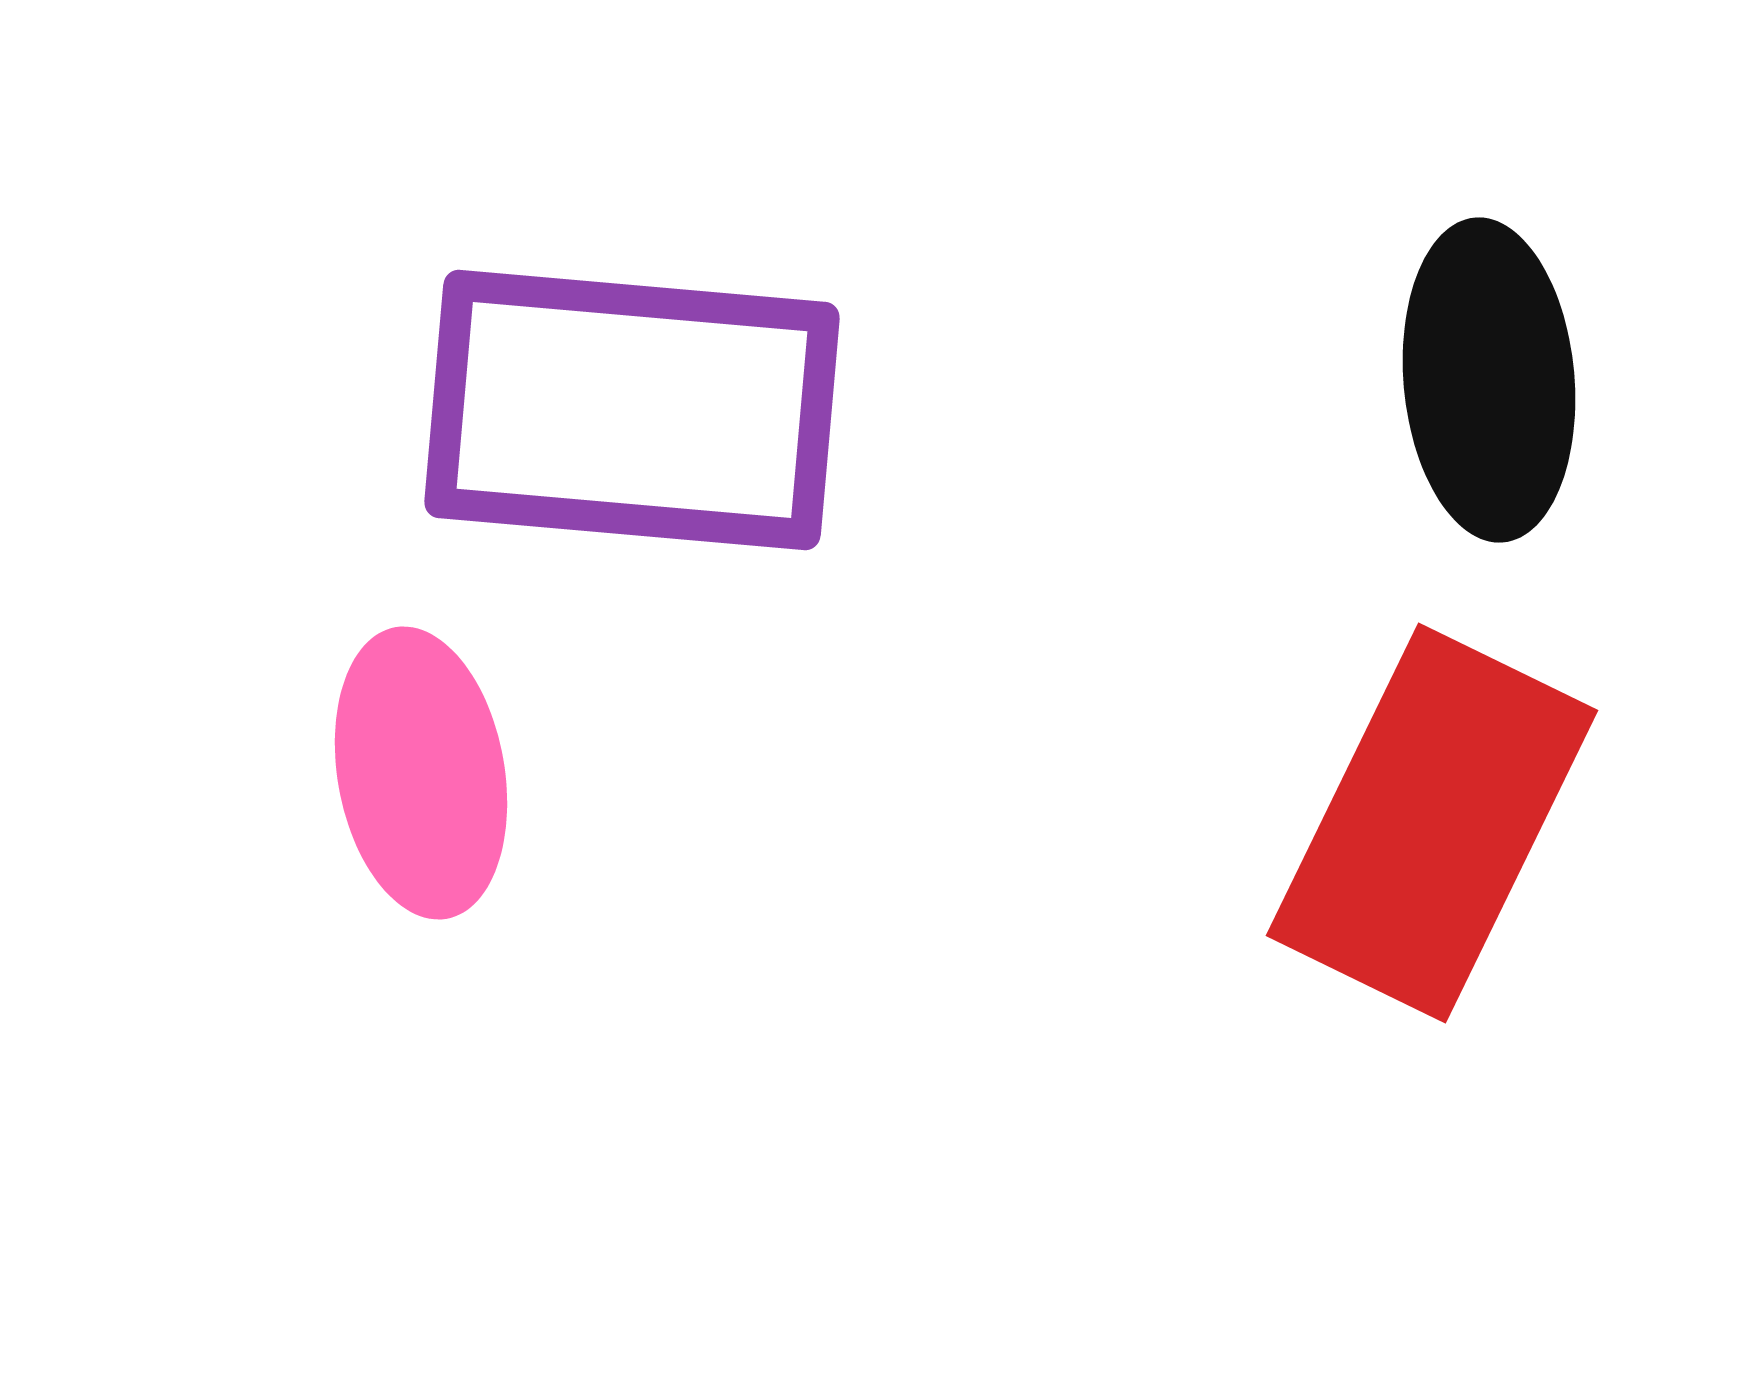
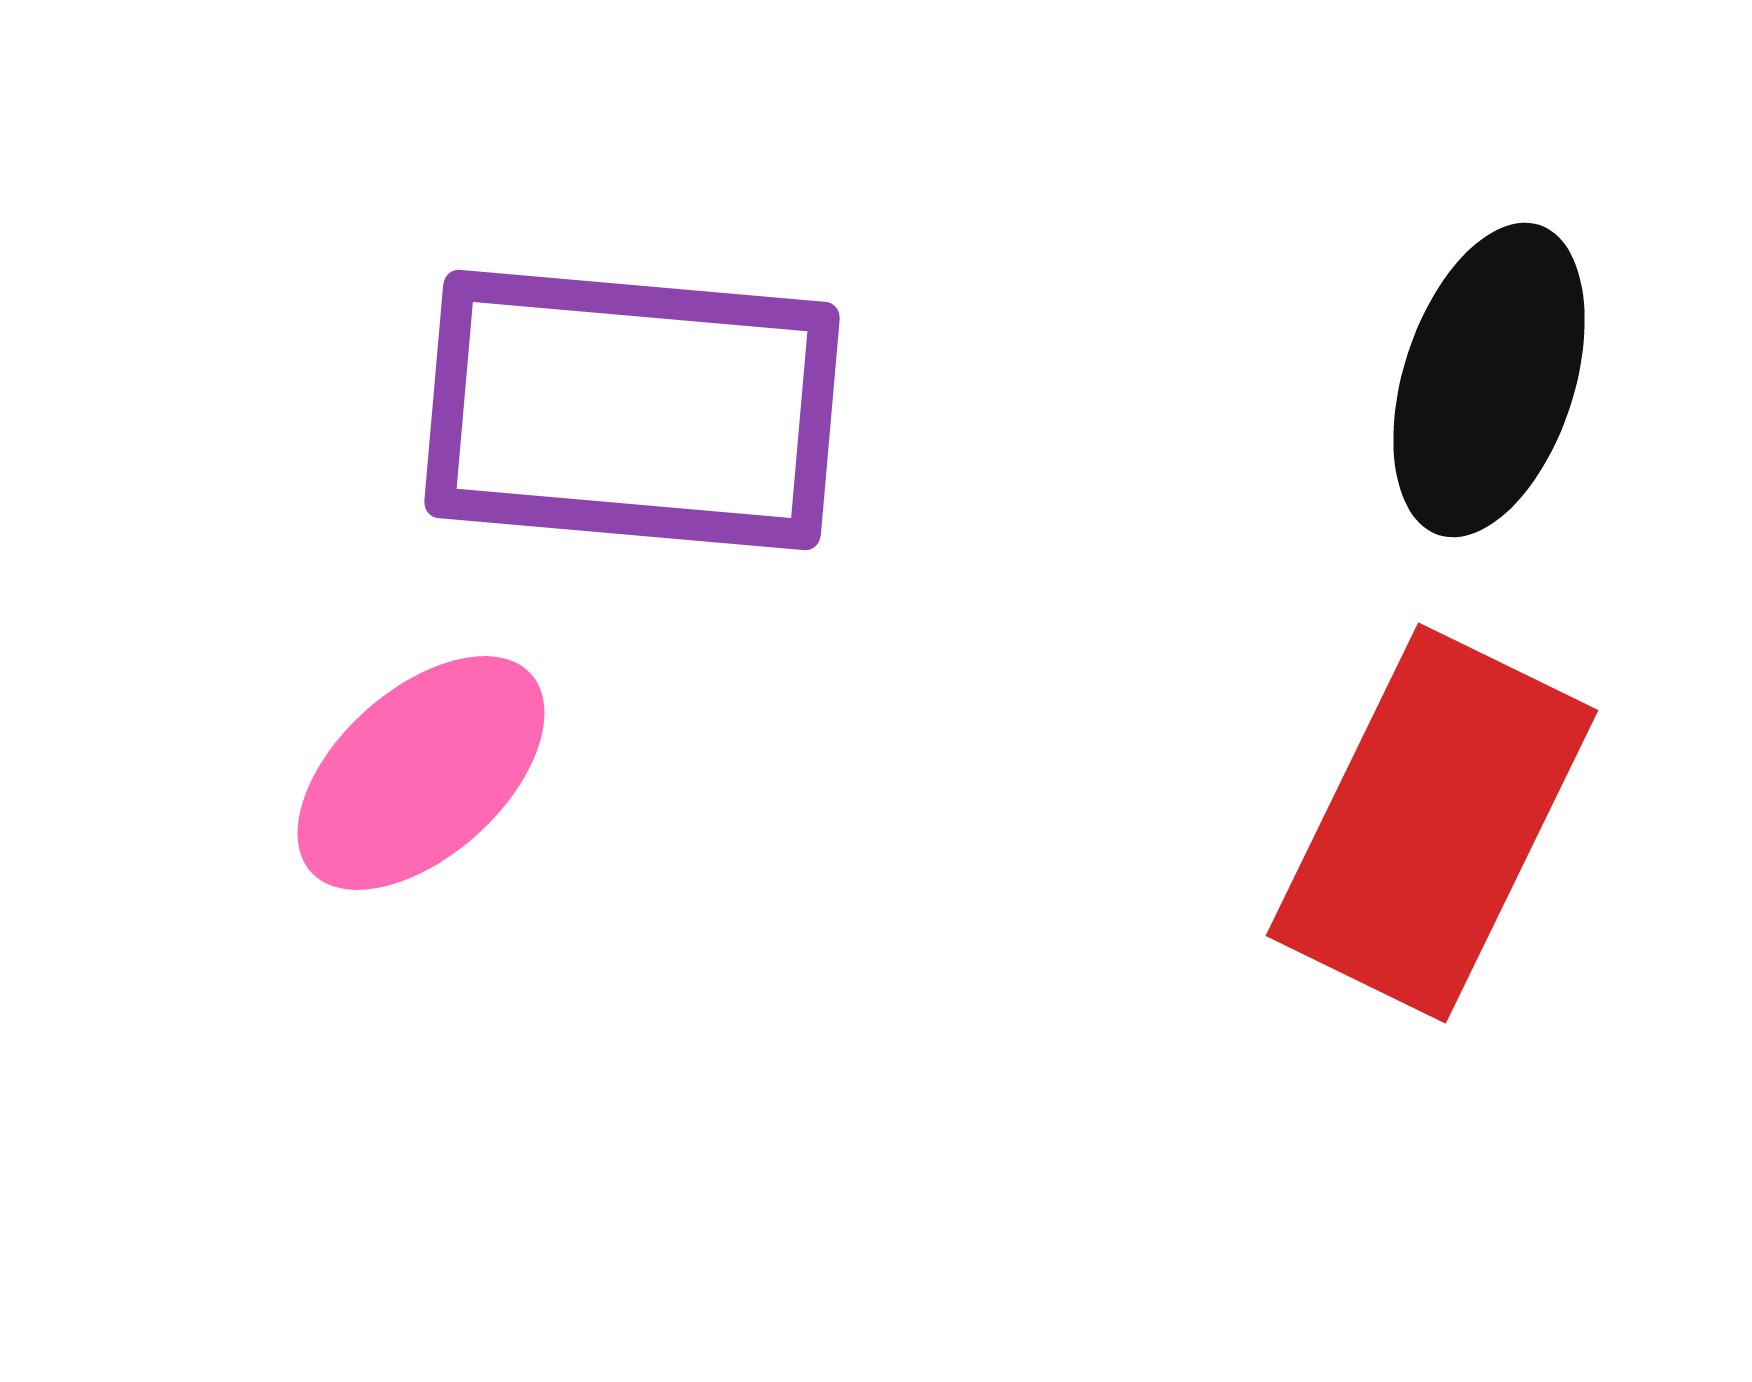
black ellipse: rotated 23 degrees clockwise
pink ellipse: rotated 58 degrees clockwise
